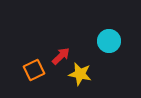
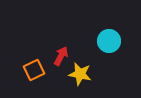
red arrow: rotated 18 degrees counterclockwise
